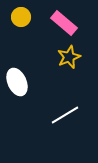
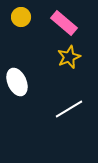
white line: moved 4 px right, 6 px up
